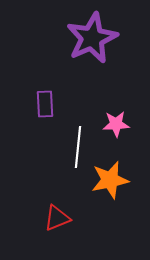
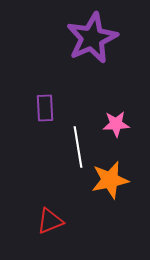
purple rectangle: moved 4 px down
white line: rotated 15 degrees counterclockwise
red triangle: moved 7 px left, 3 px down
